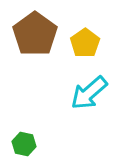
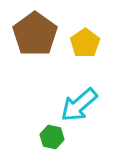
cyan arrow: moved 10 px left, 12 px down
green hexagon: moved 28 px right, 7 px up
